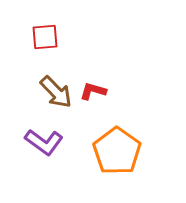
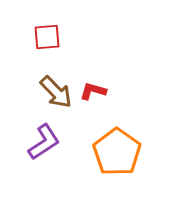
red square: moved 2 px right
purple L-shape: rotated 69 degrees counterclockwise
orange pentagon: moved 1 px down
